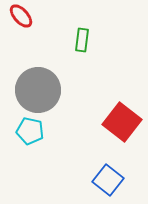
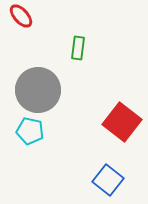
green rectangle: moved 4 px left, 8 px down
